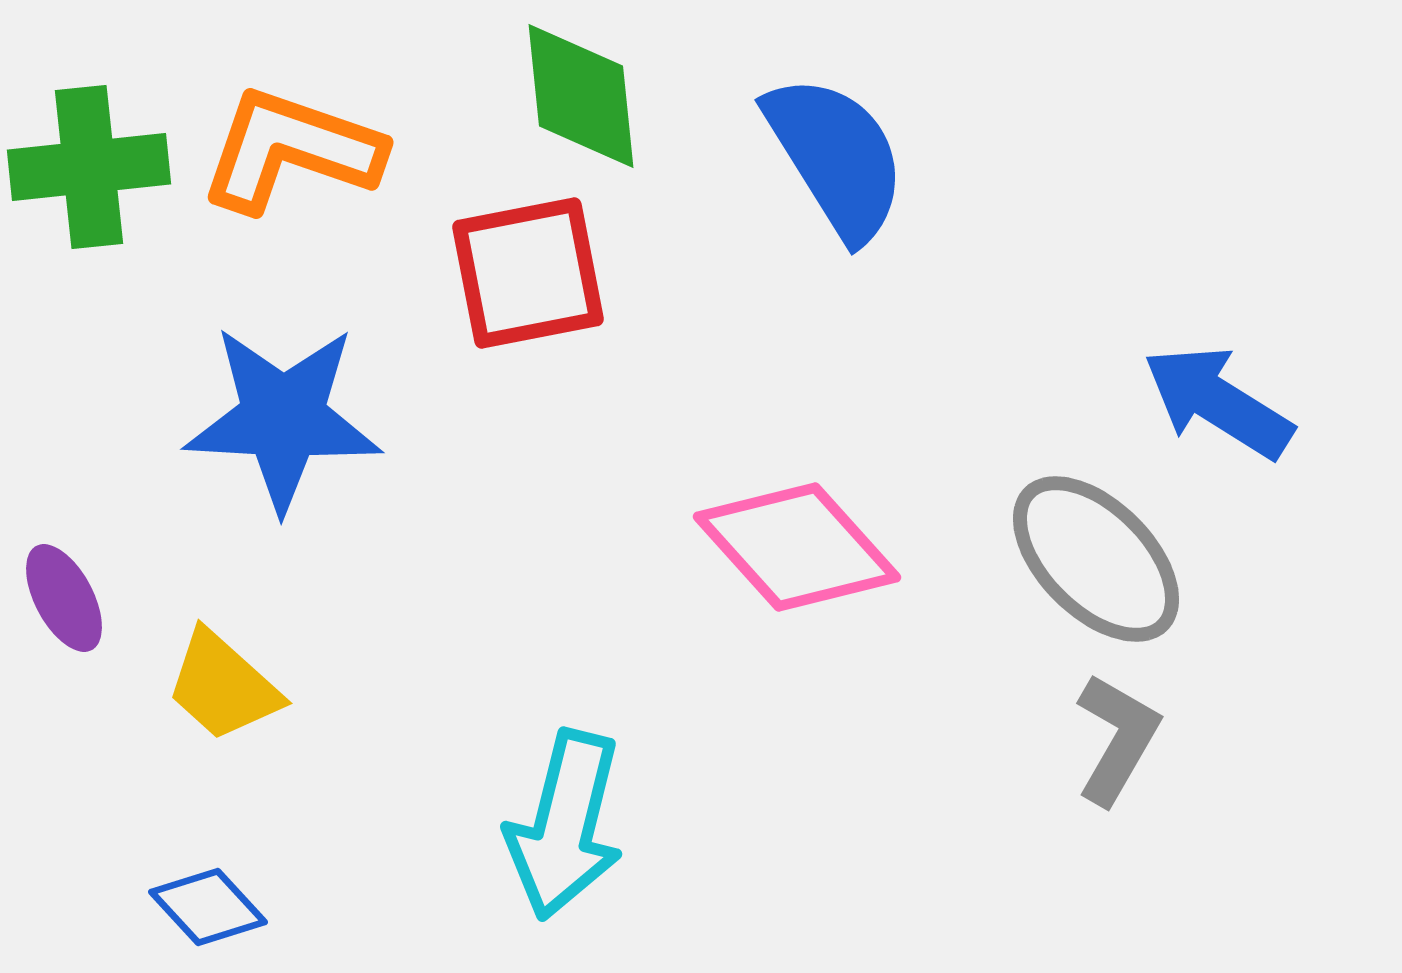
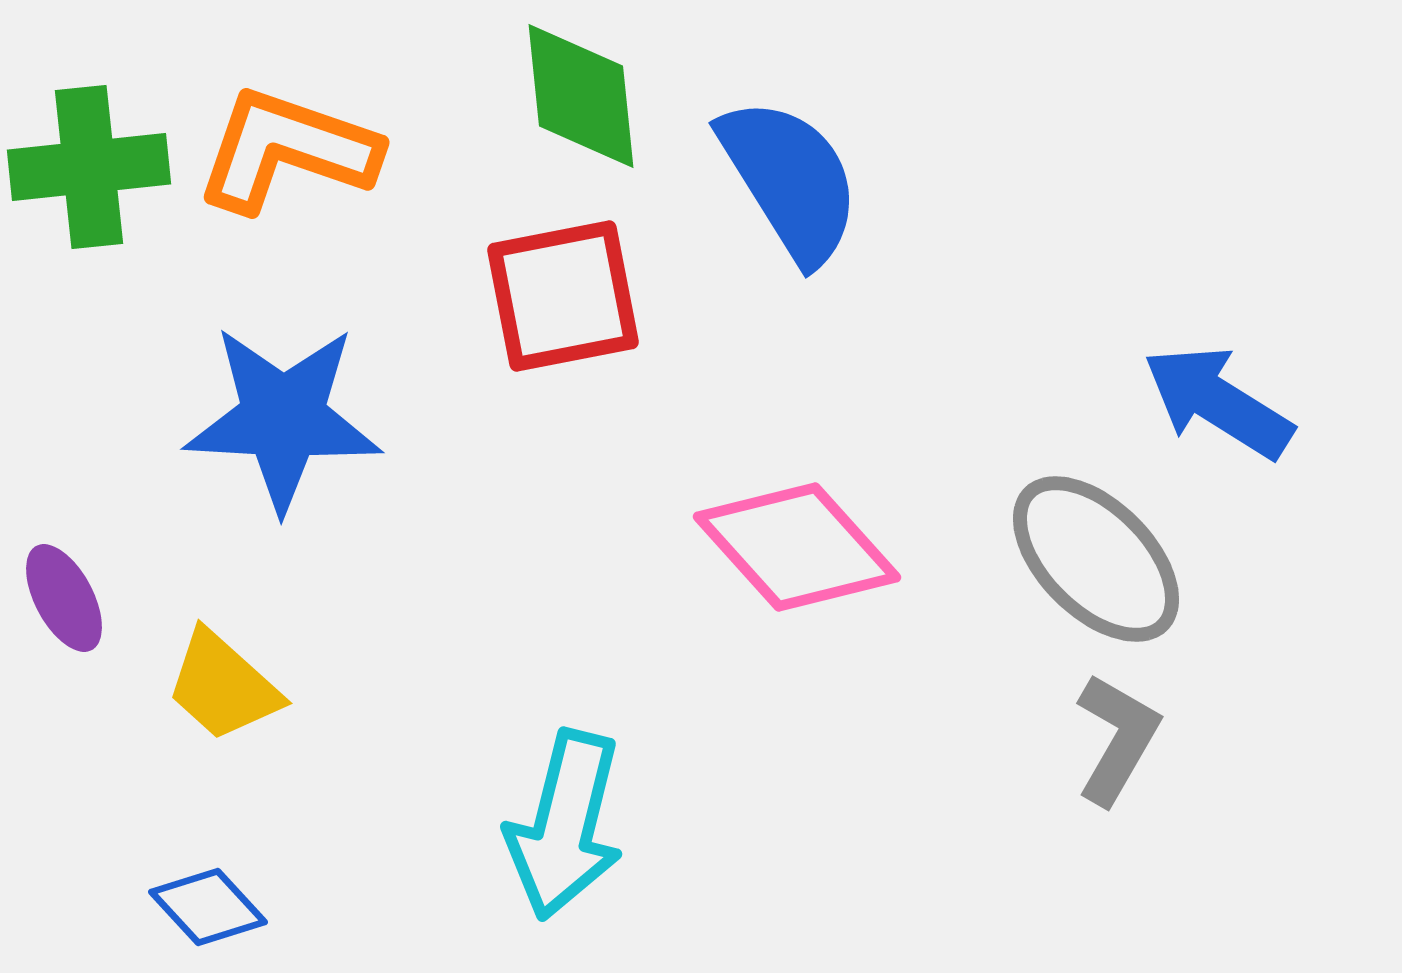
orange L-shape: moved 4 px left
blue semicircle: moved 46 px left, 23 px down
red square: moved 35 px right, 23 px down
